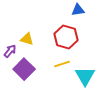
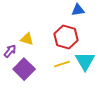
cyan triangle: moved 15 px up
